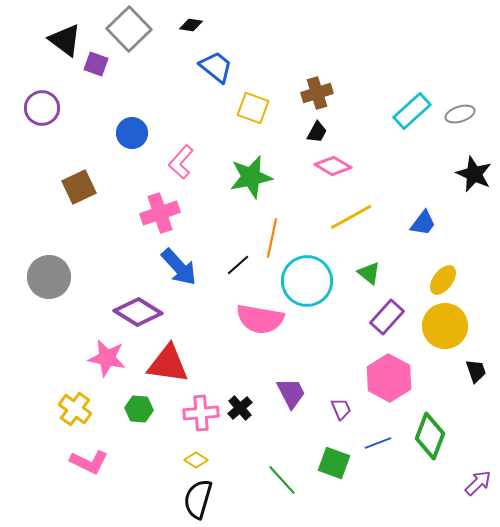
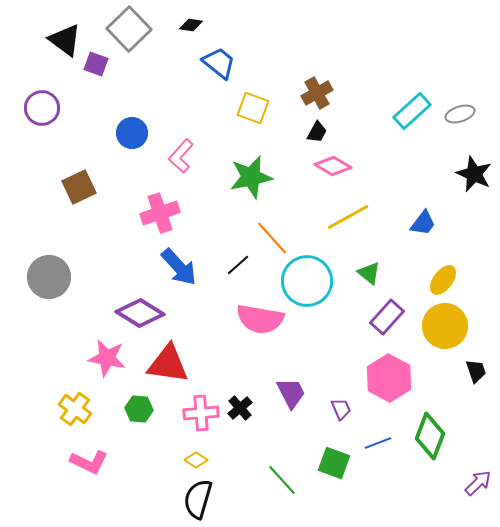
blue trapezoid at (216, 67): moved 3 px right, 4 px up
brown cross at (317, 93): rotated 12 degrees counterclockwise
pink L-shape at (181, 162): moved 6 px up
yellow line at (351, 217): moved 3 px left
orange line at (272, 238): rotated 54 degrees counterclockwise
purple diamond at (138, 312): moved 2 px right, 1 px down
